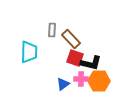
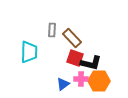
brown rectangle: moved 1 px right, 1 px up
